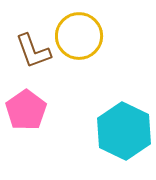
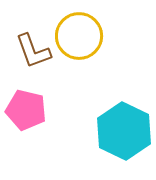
pink pentagon: rotated 24 degrees counterclockwise
